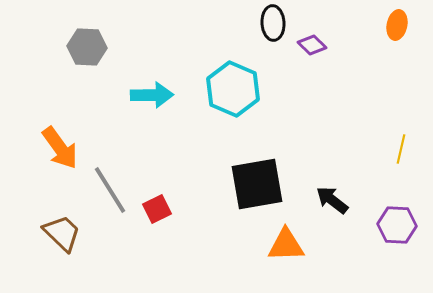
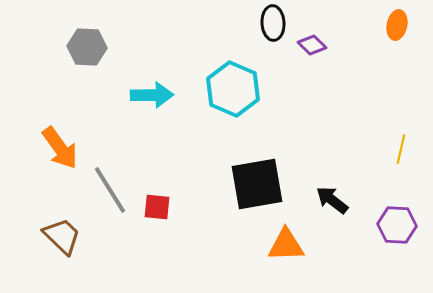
red square: moved 2 px up; rotated 32 degrees clockwise
brown trapezoid: moved 3 px down
